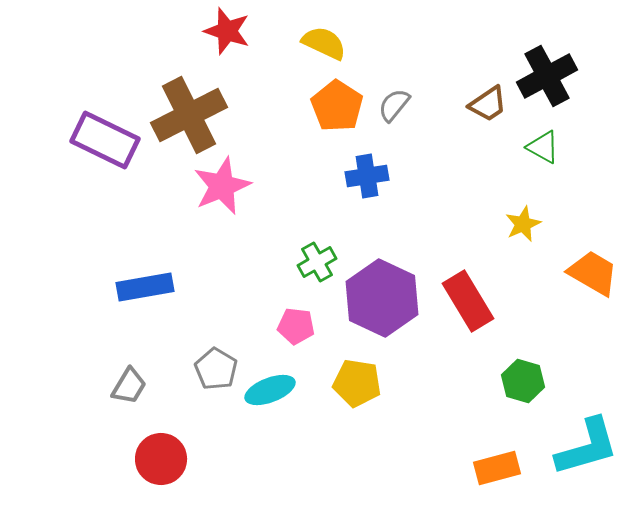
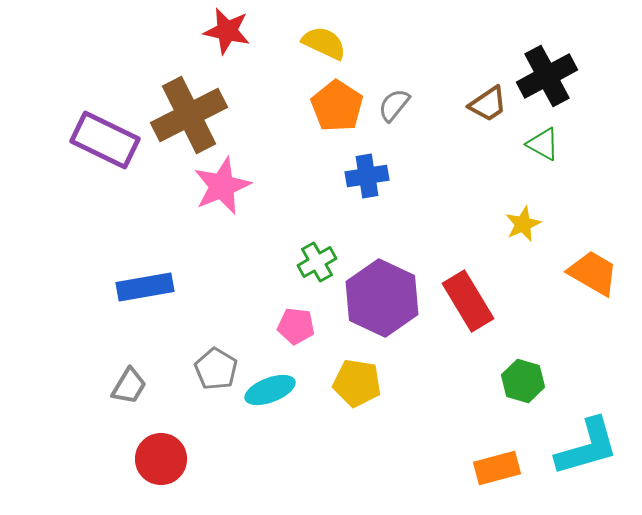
red star: rotated 6 degrees counterclockwise
green triangle: moved 3 px up
